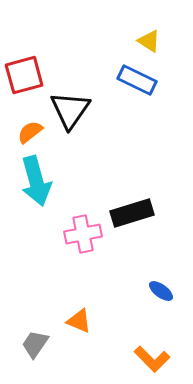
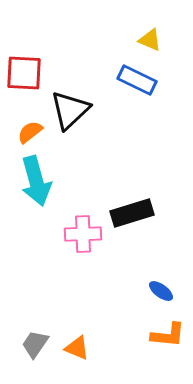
yellow triangle: moved 1 px right, 1 px up; rotated 10 degrees counterclockwise
red square: moved 2 px up; rotated 18 degrees clockwise
black triangle: rotated 12 degrees clockwise
pink cross: rotated 9 degrees clockwise
orange triangle: moved 2 px left, 27 px down
orange L-shape: moved 16 px right, 24 px up; rotated 39 degrees counterclockwise
